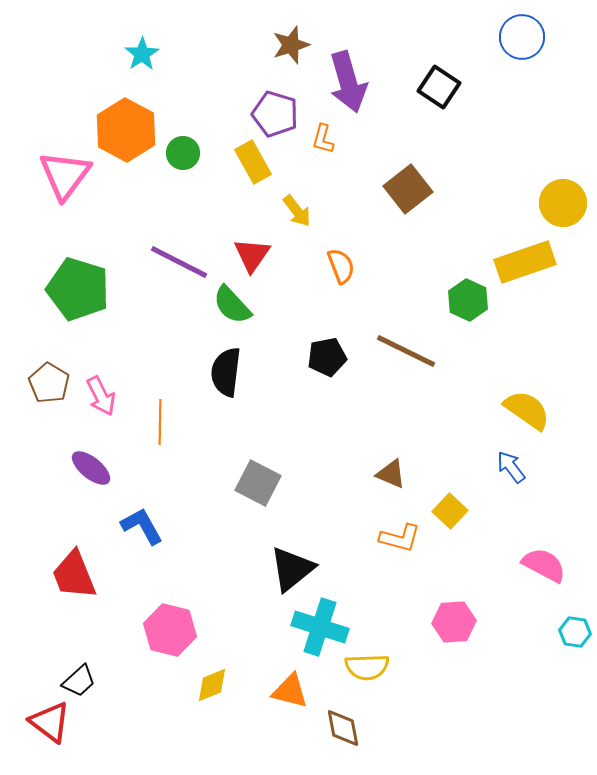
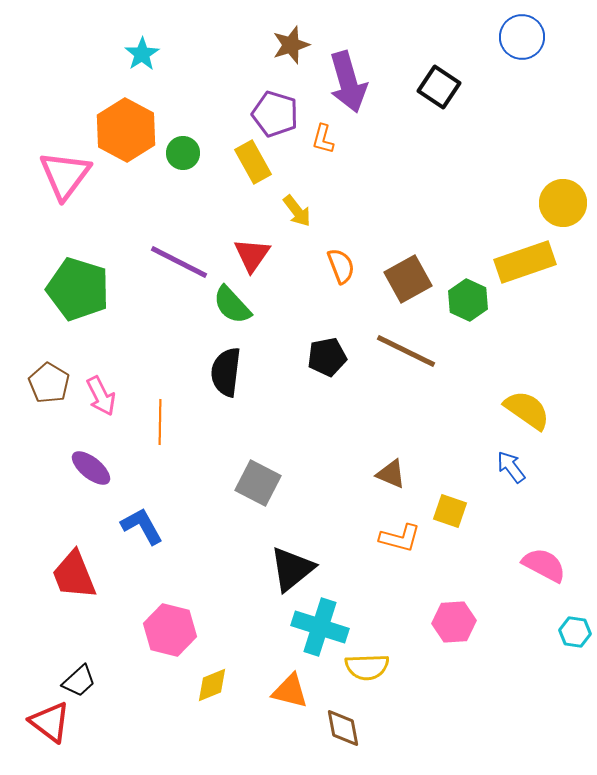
brown square at (408, 189): moved 90 px down; rotated 9 degrees clockwise
yellow square at (450, 511): rotated 24 degrees counterclockwise
